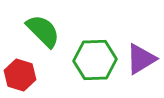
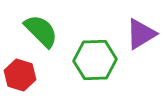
green semicircle: moved 2 px left
purple triangle: moved 25 px up
